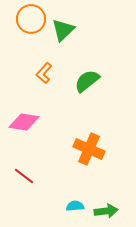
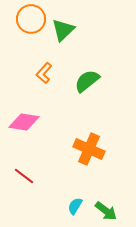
cyan semicircle: rotated 54 degrees counterclockwise
green arrow: rotated 45 degrees clockwise
